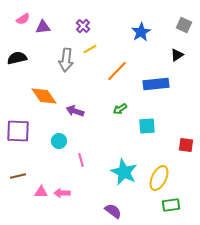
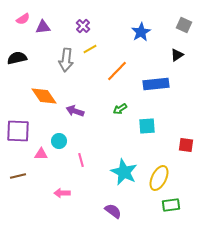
pink triangle: moved 38 px up
